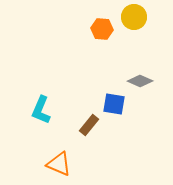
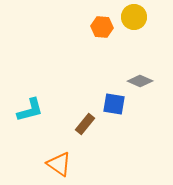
orange hexagon: moved 2 px up
cyan L-shape: moved 11 px left; rotated 128 degrees counterclockwise
brown rectangle: moved 4 px left, 1 px up
orange triangle: rotated 12 degrees clockwise
